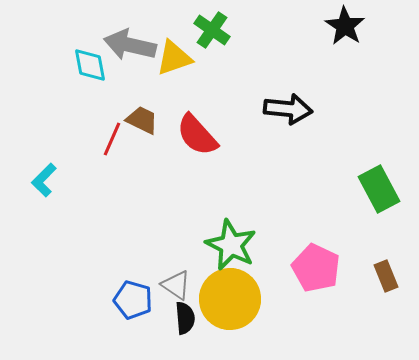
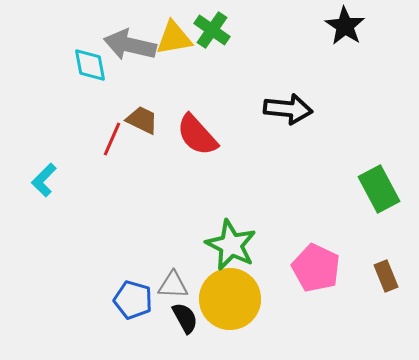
yellow triangle: moved 20 px up; rotated 9 degrees clockwise
gray triangle: moved 3 px left; rotated 32 degrees counterclockwise
black semicircle: rotated 24 degrees counterclockwise
